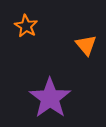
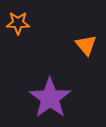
orange star: moved 8 px left, 3 px up; rotated 30 degrees counterclockwise
